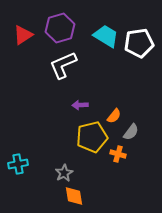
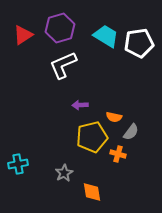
orange semicircle: moved 1 px down; rotated 63 degrees clockwise
orange diamond: moved 18 px right, 4 px up
